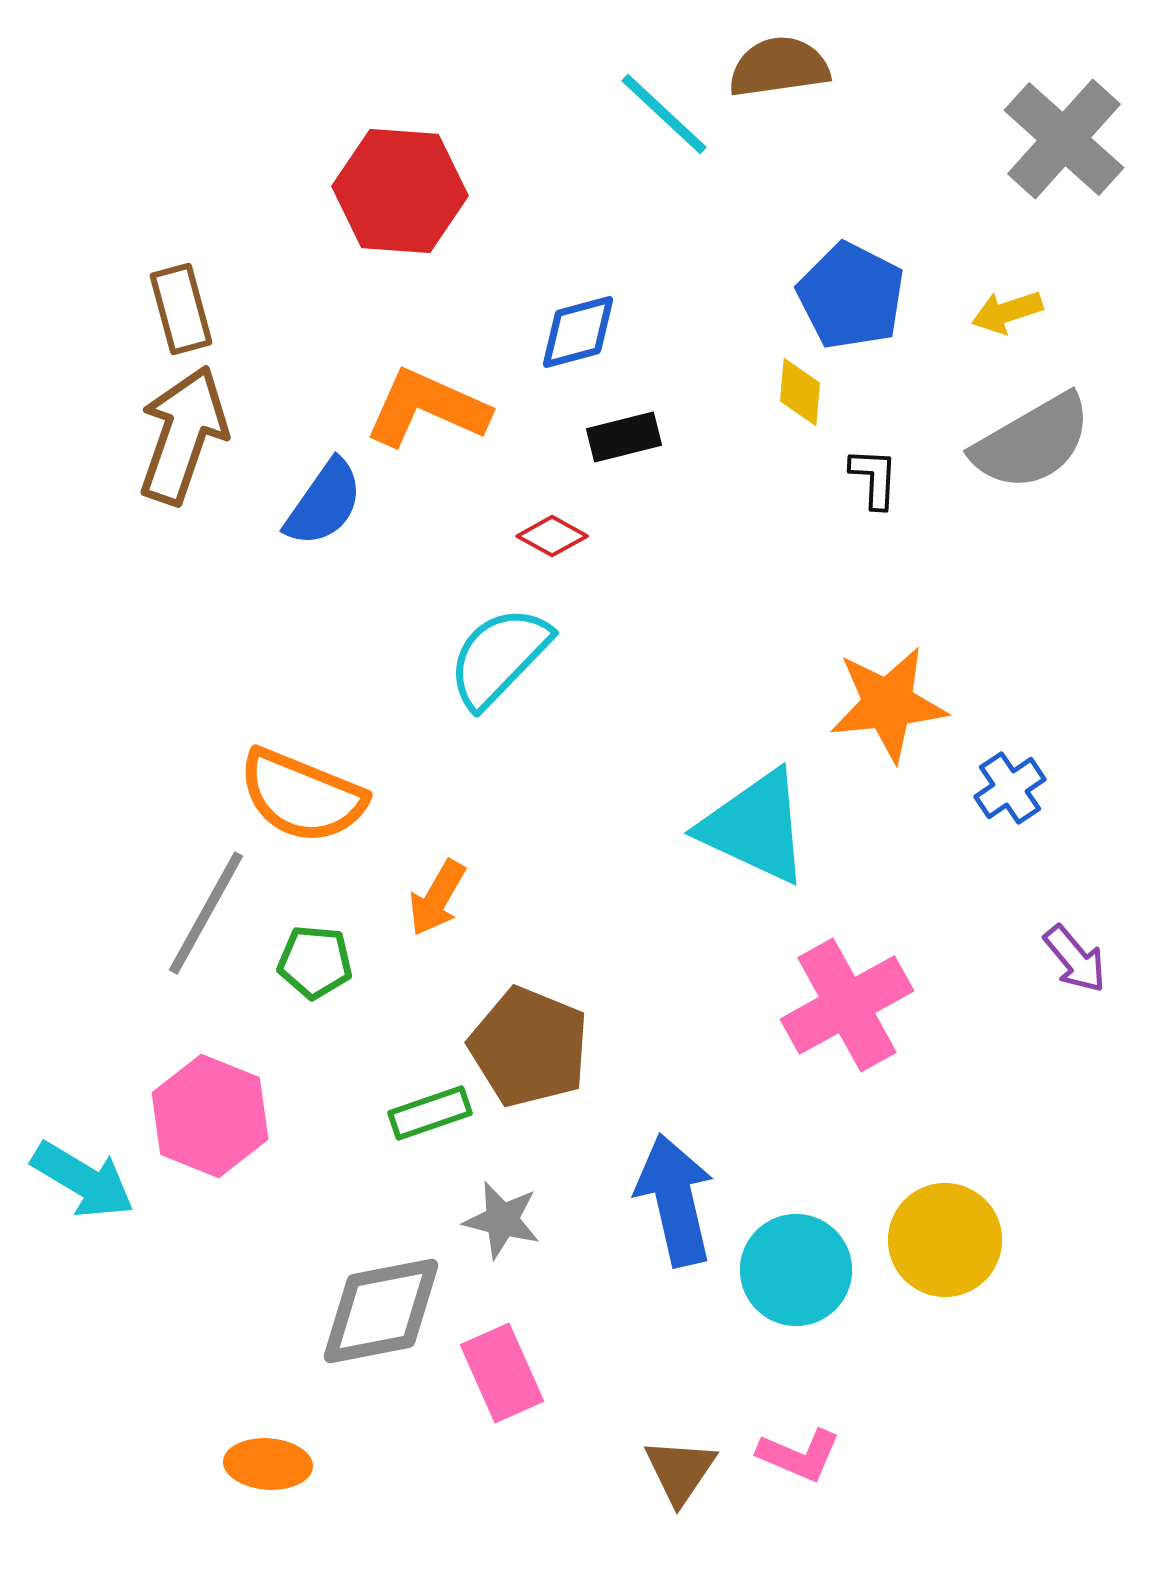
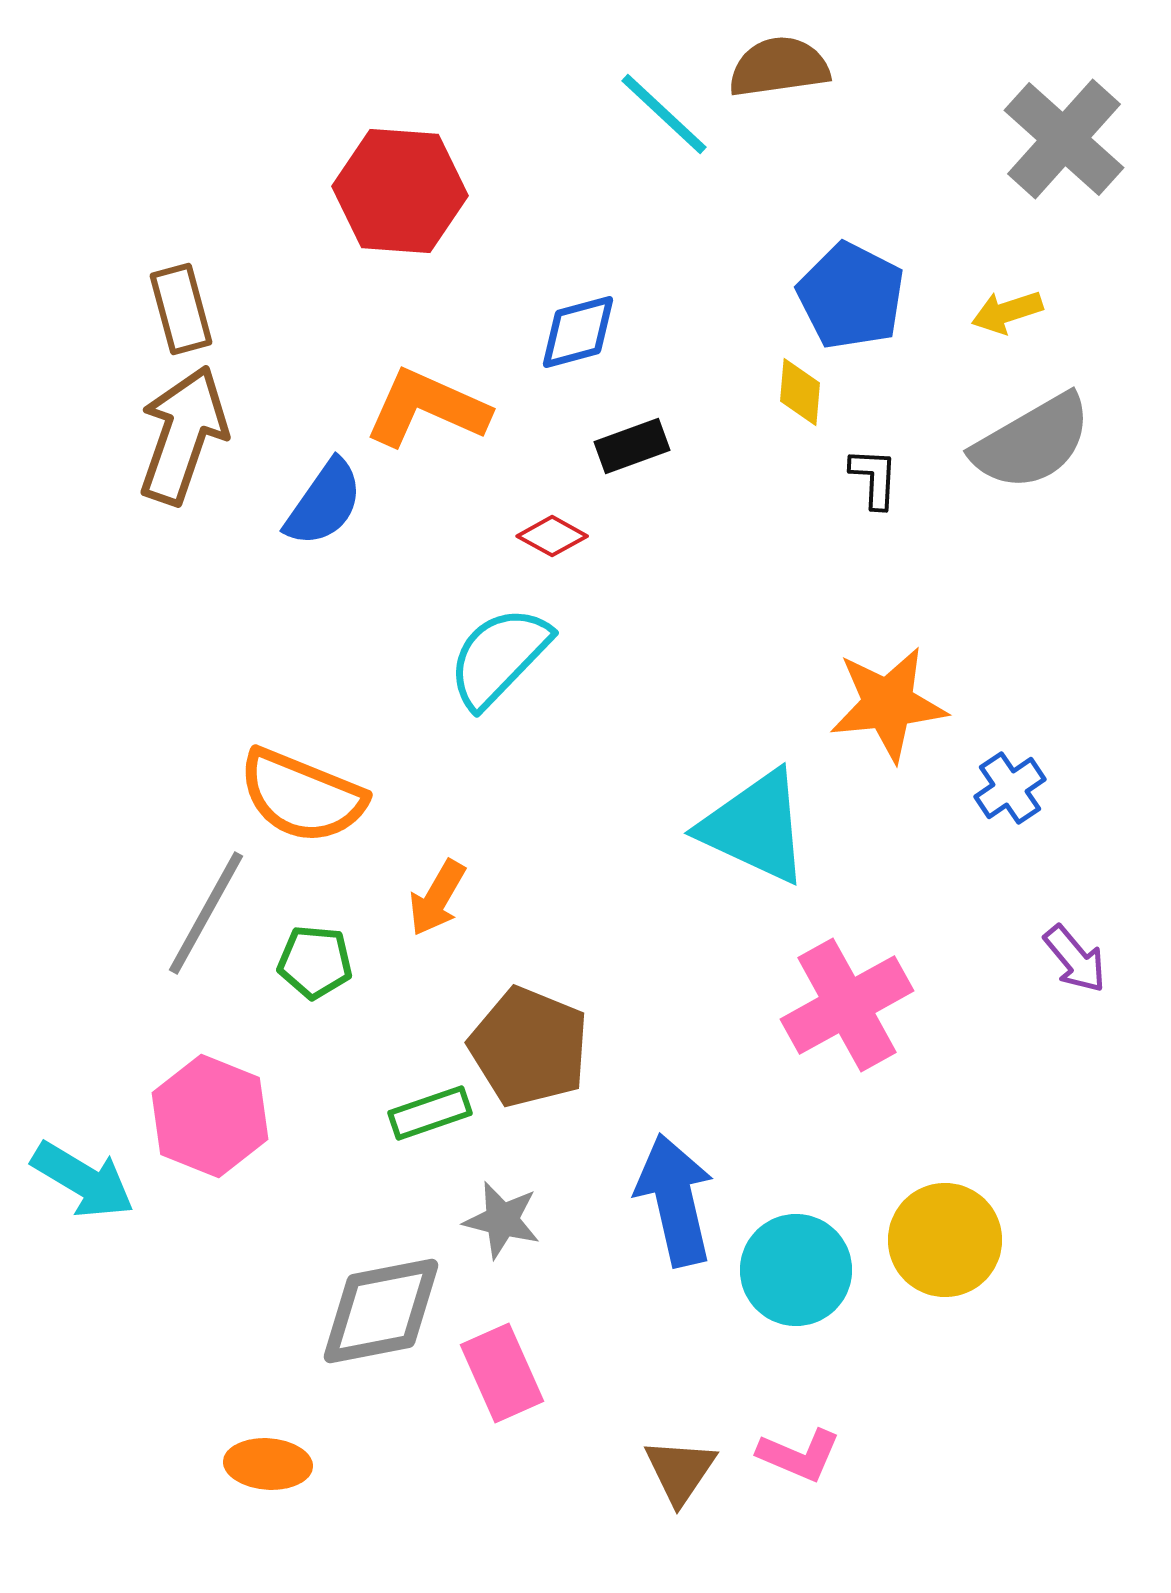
black rectangle: moved 8 px right, 9 px down; rotated 6 degrees counterclockwise
